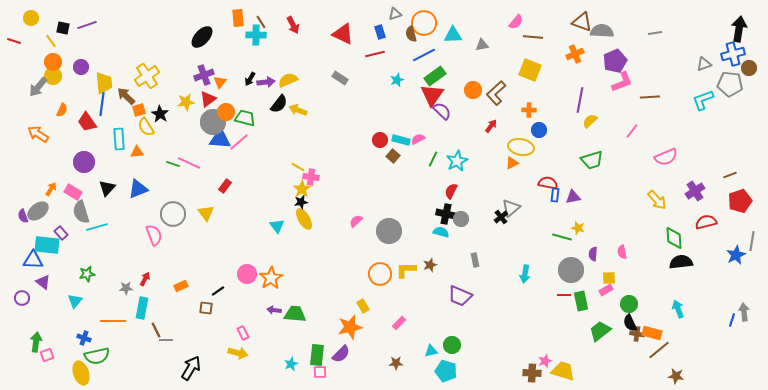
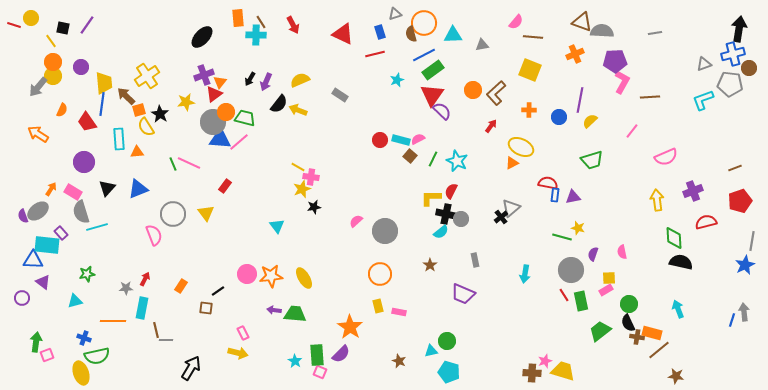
purple line at (87, 25): rotated 36 degrees counterclockwise
red line at (14, 41): moved 16 px up
purple pentagon at (615, 61): rotated 20 degrees clockwise
green rectangle at (435, 76): moved 2 px left, 6 px up
gray rectangle at (340, 78): moved 17 px down
yellow semicircle at (288, 80): moved 12 px right
purple arrow at (266, 82): rotated 120 degrees clockwise
pink L-shape at (622, 82): rotated 40 degrees counterclockwise
red triangle at (208, 99): moved 6 px right, 5 px up
blue circle at (539, 130): moved 20 px right, 13 px up
yellow ellipse at (521, 147): rotated 15 degrees clockwise
brown square at (393, 156): moved 17 px right
cyan star at (457, 161): rotated 20 degrees counterclockwise
green line at (173, 164): rotated 48 degrees clockwise
brown line at (730, 175): moved 5 px right, 7 px up
yellow star at (302, 189): rotated 12 degrees clockwise
purple cross at (695, 191): moved 2 px left; rotated 12 degrees clockwise
yellow arrow at (657, 200): rotated 145 degrees counterclockwise
black star at (301, 202): moved 13 px right, 5 px down
yellow ellipse at (304, 219): moved 59 px down
gray circle at (389, 231): moved 4 px left
cyan semicircle at (441, 232): rotated 126 degrees clockwise
purple semicircle at (593, 254): rotated 16 degrees clockwise
blue star at (736, 255): moved 9 px right, 10 px down
black semicircle at (681, 262): rotated 20 degrees clockwise
brown star at (430, 265): rotated 16 degrees counterclockwise
yellow L-shape at (406, 270): moved 25 px right, 72 px up
orange star at (271, 278): moved 2 px up; rotated 25 degrees clockwise
orange rectangle at (181, 286): rotated 32 degrees counterclockwise
red line at (564, 295): rotated 56 degrees clockwise
purple trapezoid at (460, 296): moved 3 px right, 2 px up
cyan triangle at (75, 301): rotated 35 degrees clockwise
yellow rectangle at (363, 306): moved 15 px right; rotated 16 degrees clockwise
pink rectangle at (399, 323): moved 11 px up; rotated 56 degrees clockwise
black semicircle at (630, 323): moved 2 px left
orange star at (350, 327): rotated 25 degrees counterclockwise
brown line at (156, 330): rotated 14 degrees clockwise
brown cross at (637, 334): moved 3 px down
green circle at (452, 345): moved 5 px left, 4 px up
green rectangle at (317, 355): rotated 10 degrees counterclockwise
brown star at (396, 363): moved 3 px right, 2 px up; rotated 24 degrees clockwise
cyan star at (291, 364): moved 4 px right, 3 px up; rotated 16 degrees counterclockwise
cyan pentagon at (446, 371): moved 3 px right, 1 px down
pink square at (320, 372): rotated 24 degrees clockwise
